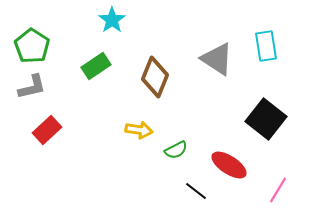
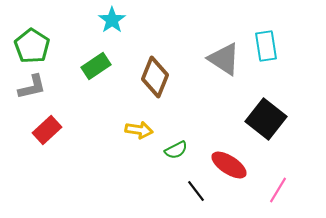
gray triangle: moved 7 px right
black line: rotated 15 degrees clockwise
